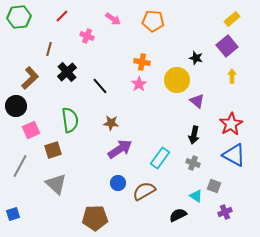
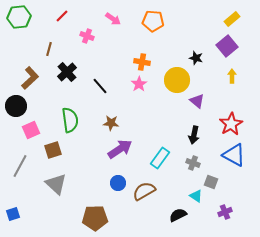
gray square: moved 3 px left, 4 px up
